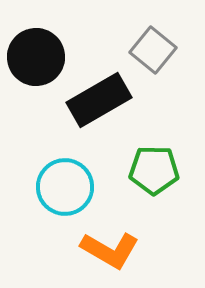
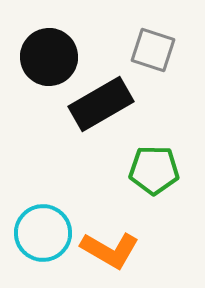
gray square: rotated 21 degrees counterclockwise
black circle: moved 13 px right
black rectangle: moved 2 px right, 4 px down
cyan circle: moved 22 px left, 46 px down
